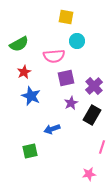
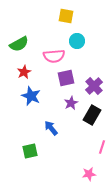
yellow square: moved 1 px up
blue arrow: moved 1 px left, 1 px up; rotated 70 degrees clockwise
